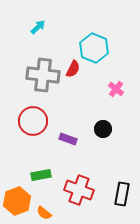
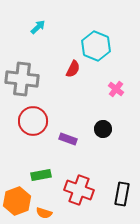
cyan hexagon: moved 2 px right, 2 px up
gray cross: moved 21 px left, 4 px down
orange semicircle: rotated 21 degrees counterclockwise
